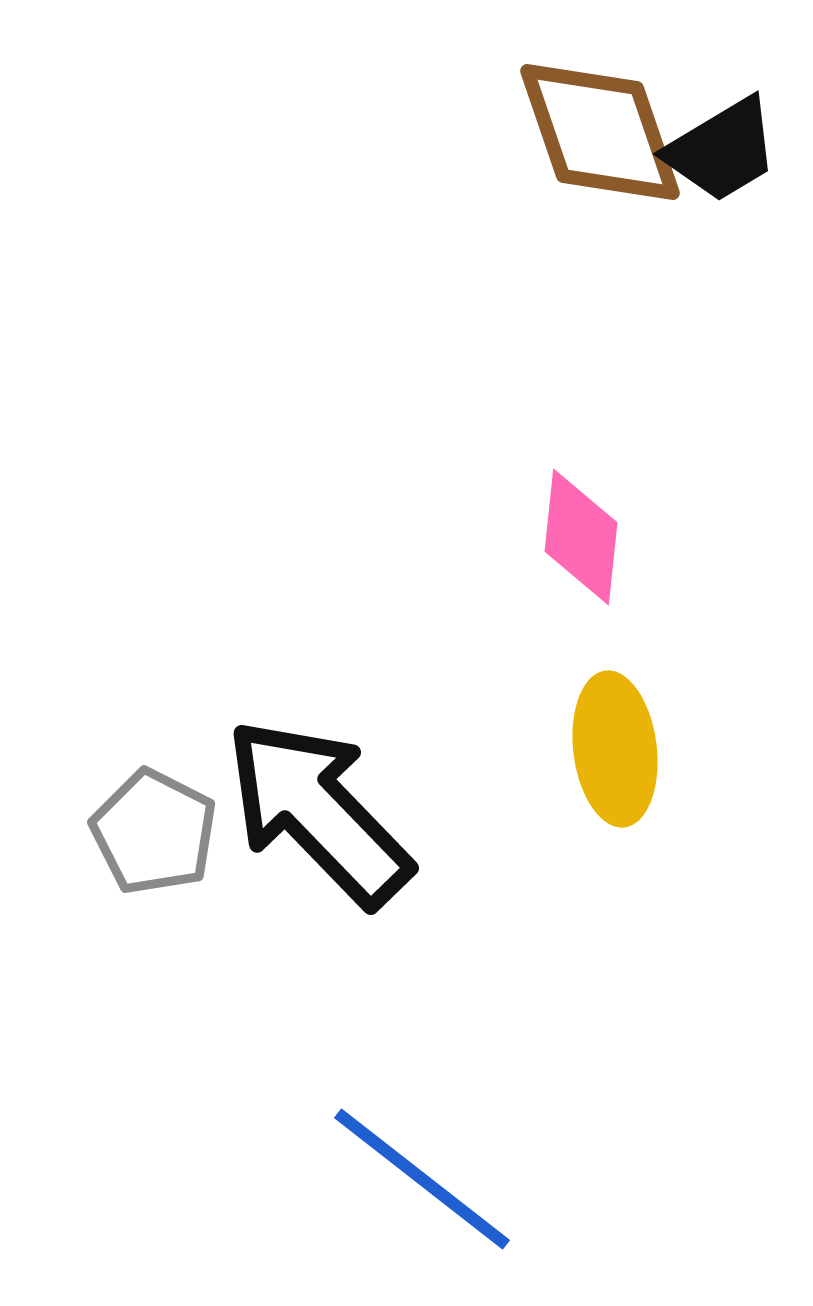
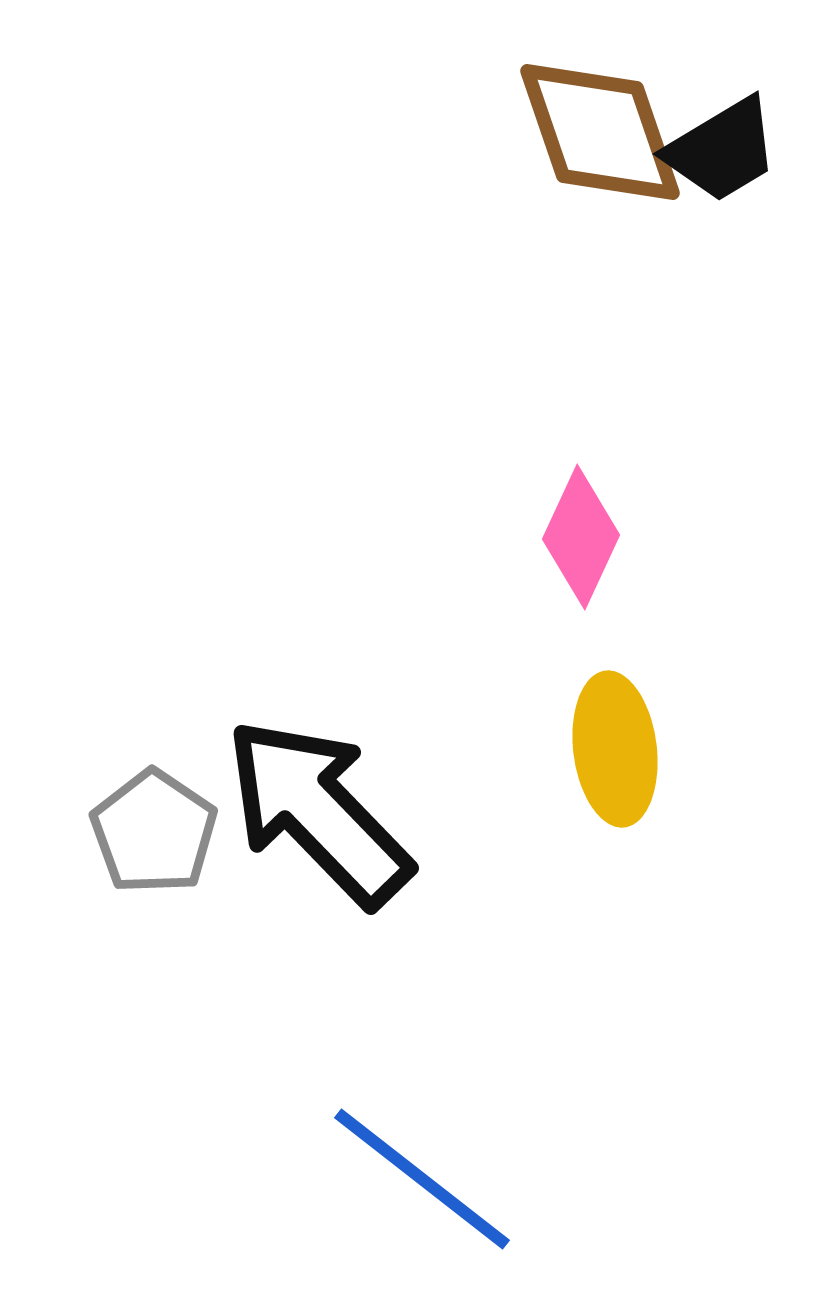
pink diamond: rotated 19 degrees clockwise
gray pentagon: rotated 7 degrees clockwise
